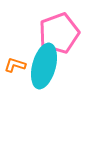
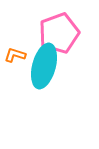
orange L-shape: moved 10 px up
